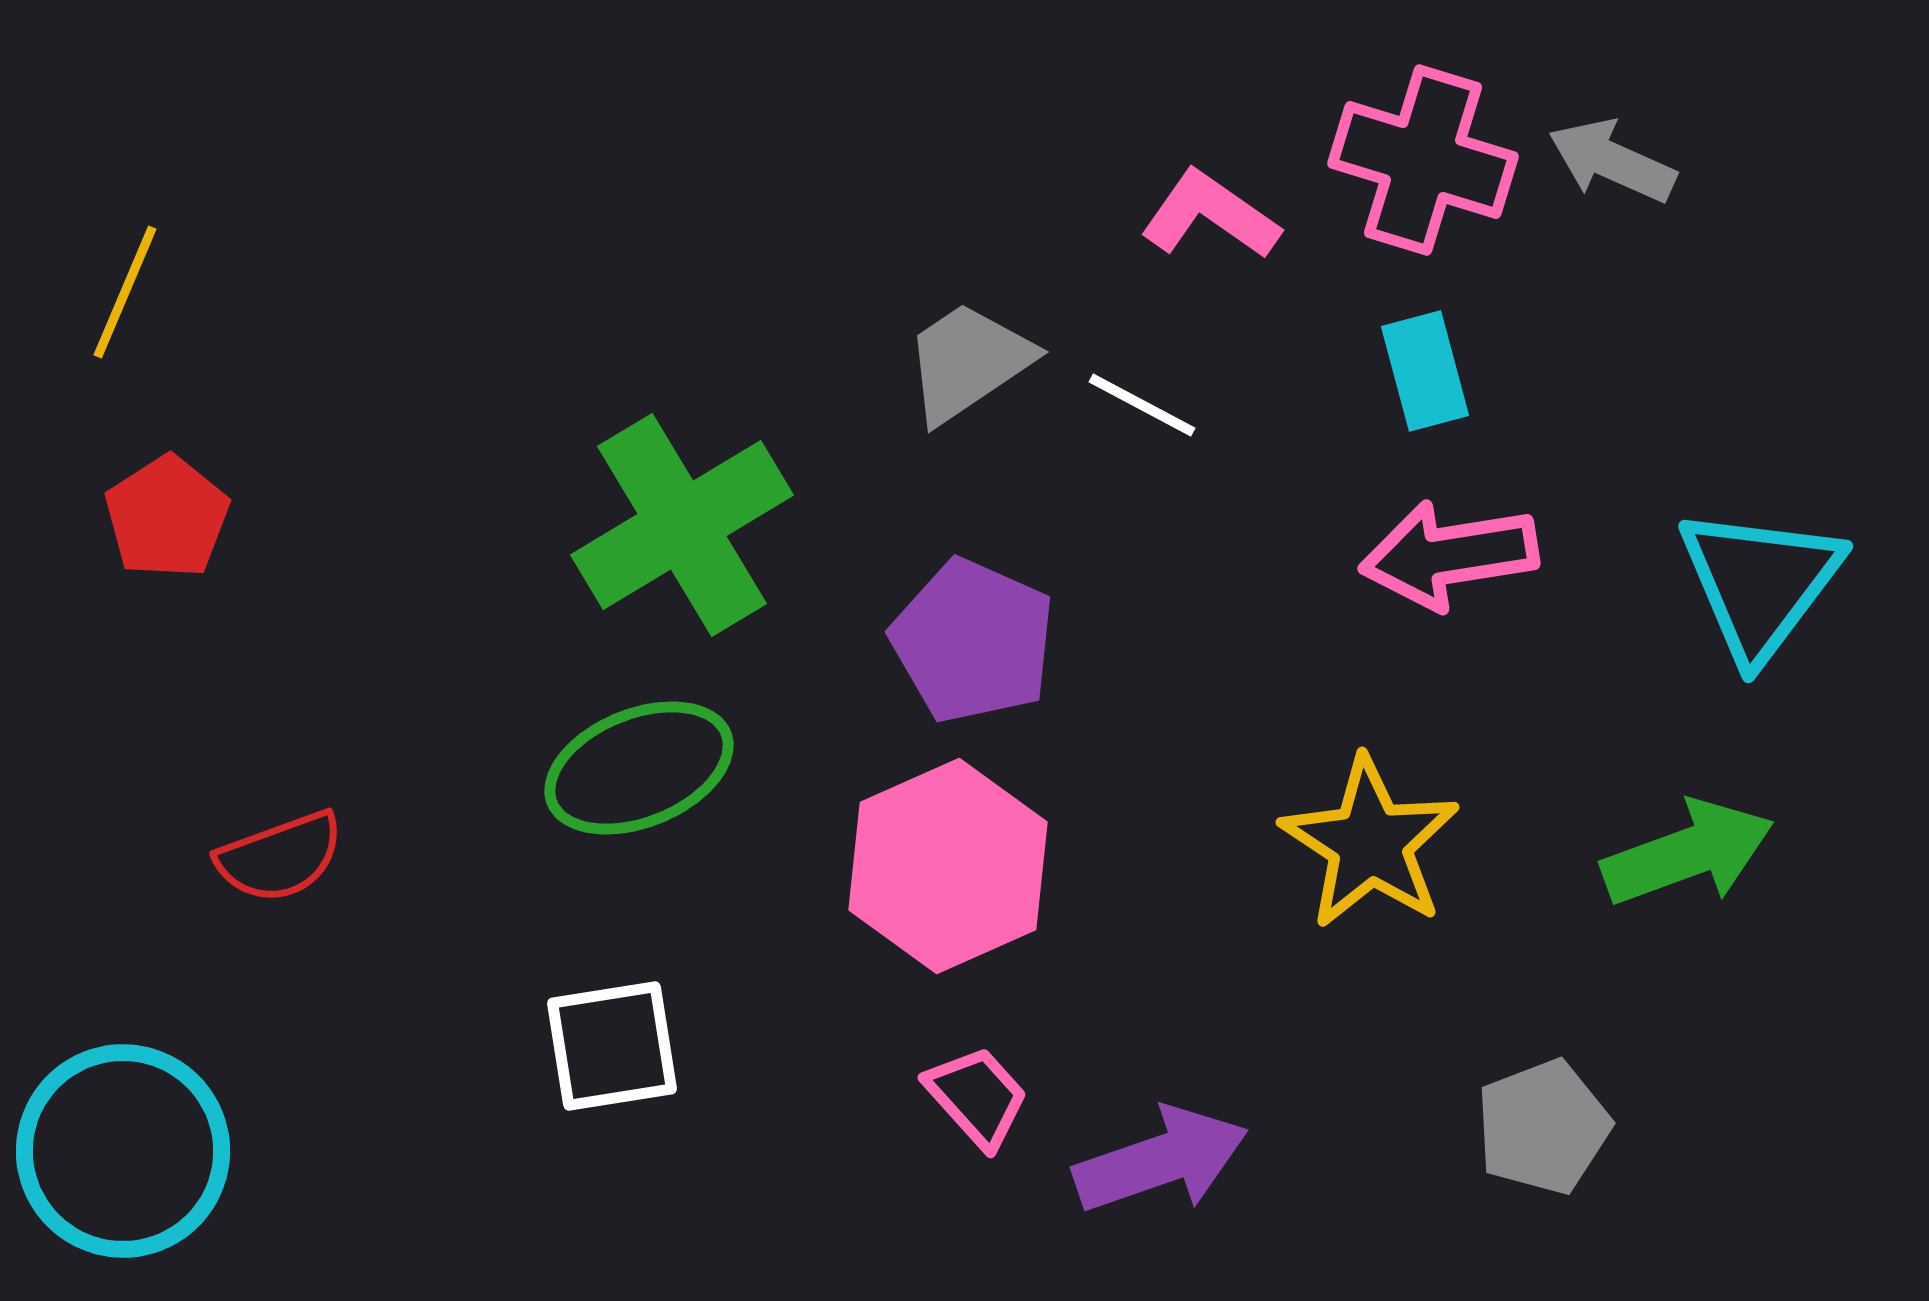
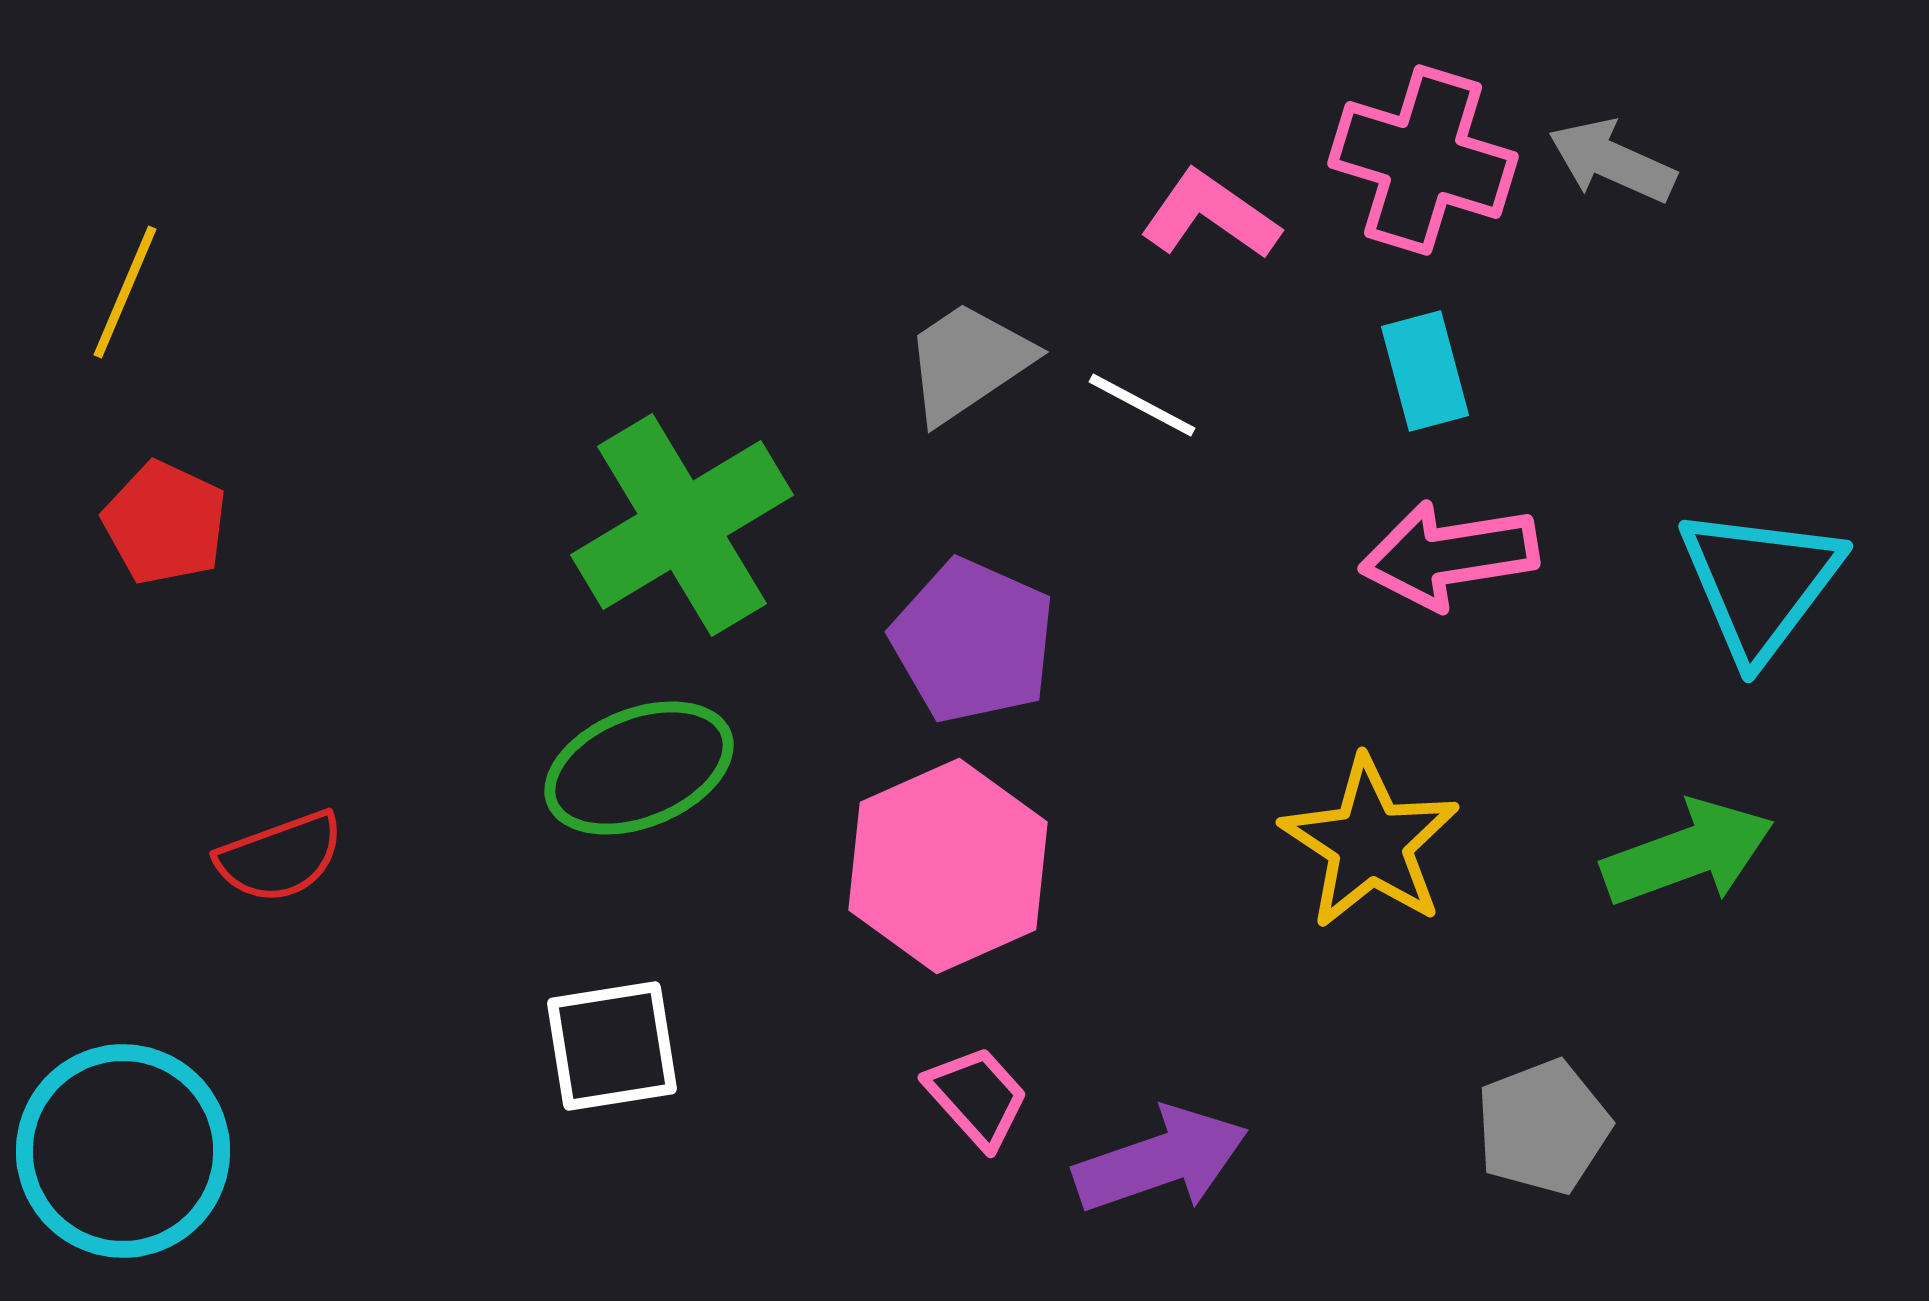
red pentagon: moved 2 px left, 6 px down; rotated 14 degrees counterclockwise
